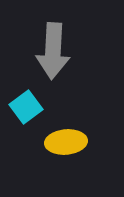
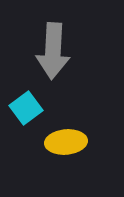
cyan square: moved 1 px down
